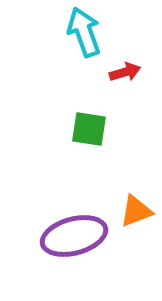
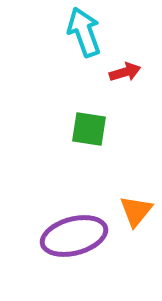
orange triangle: rotated 30 degrees counterclockwise
